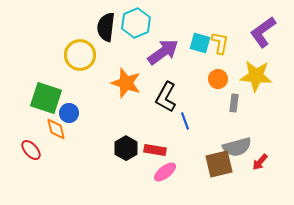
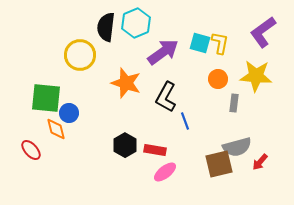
green square: rotated 12 degrees counterclockwise
black hexagon: moved 1 px left, 3 px up
